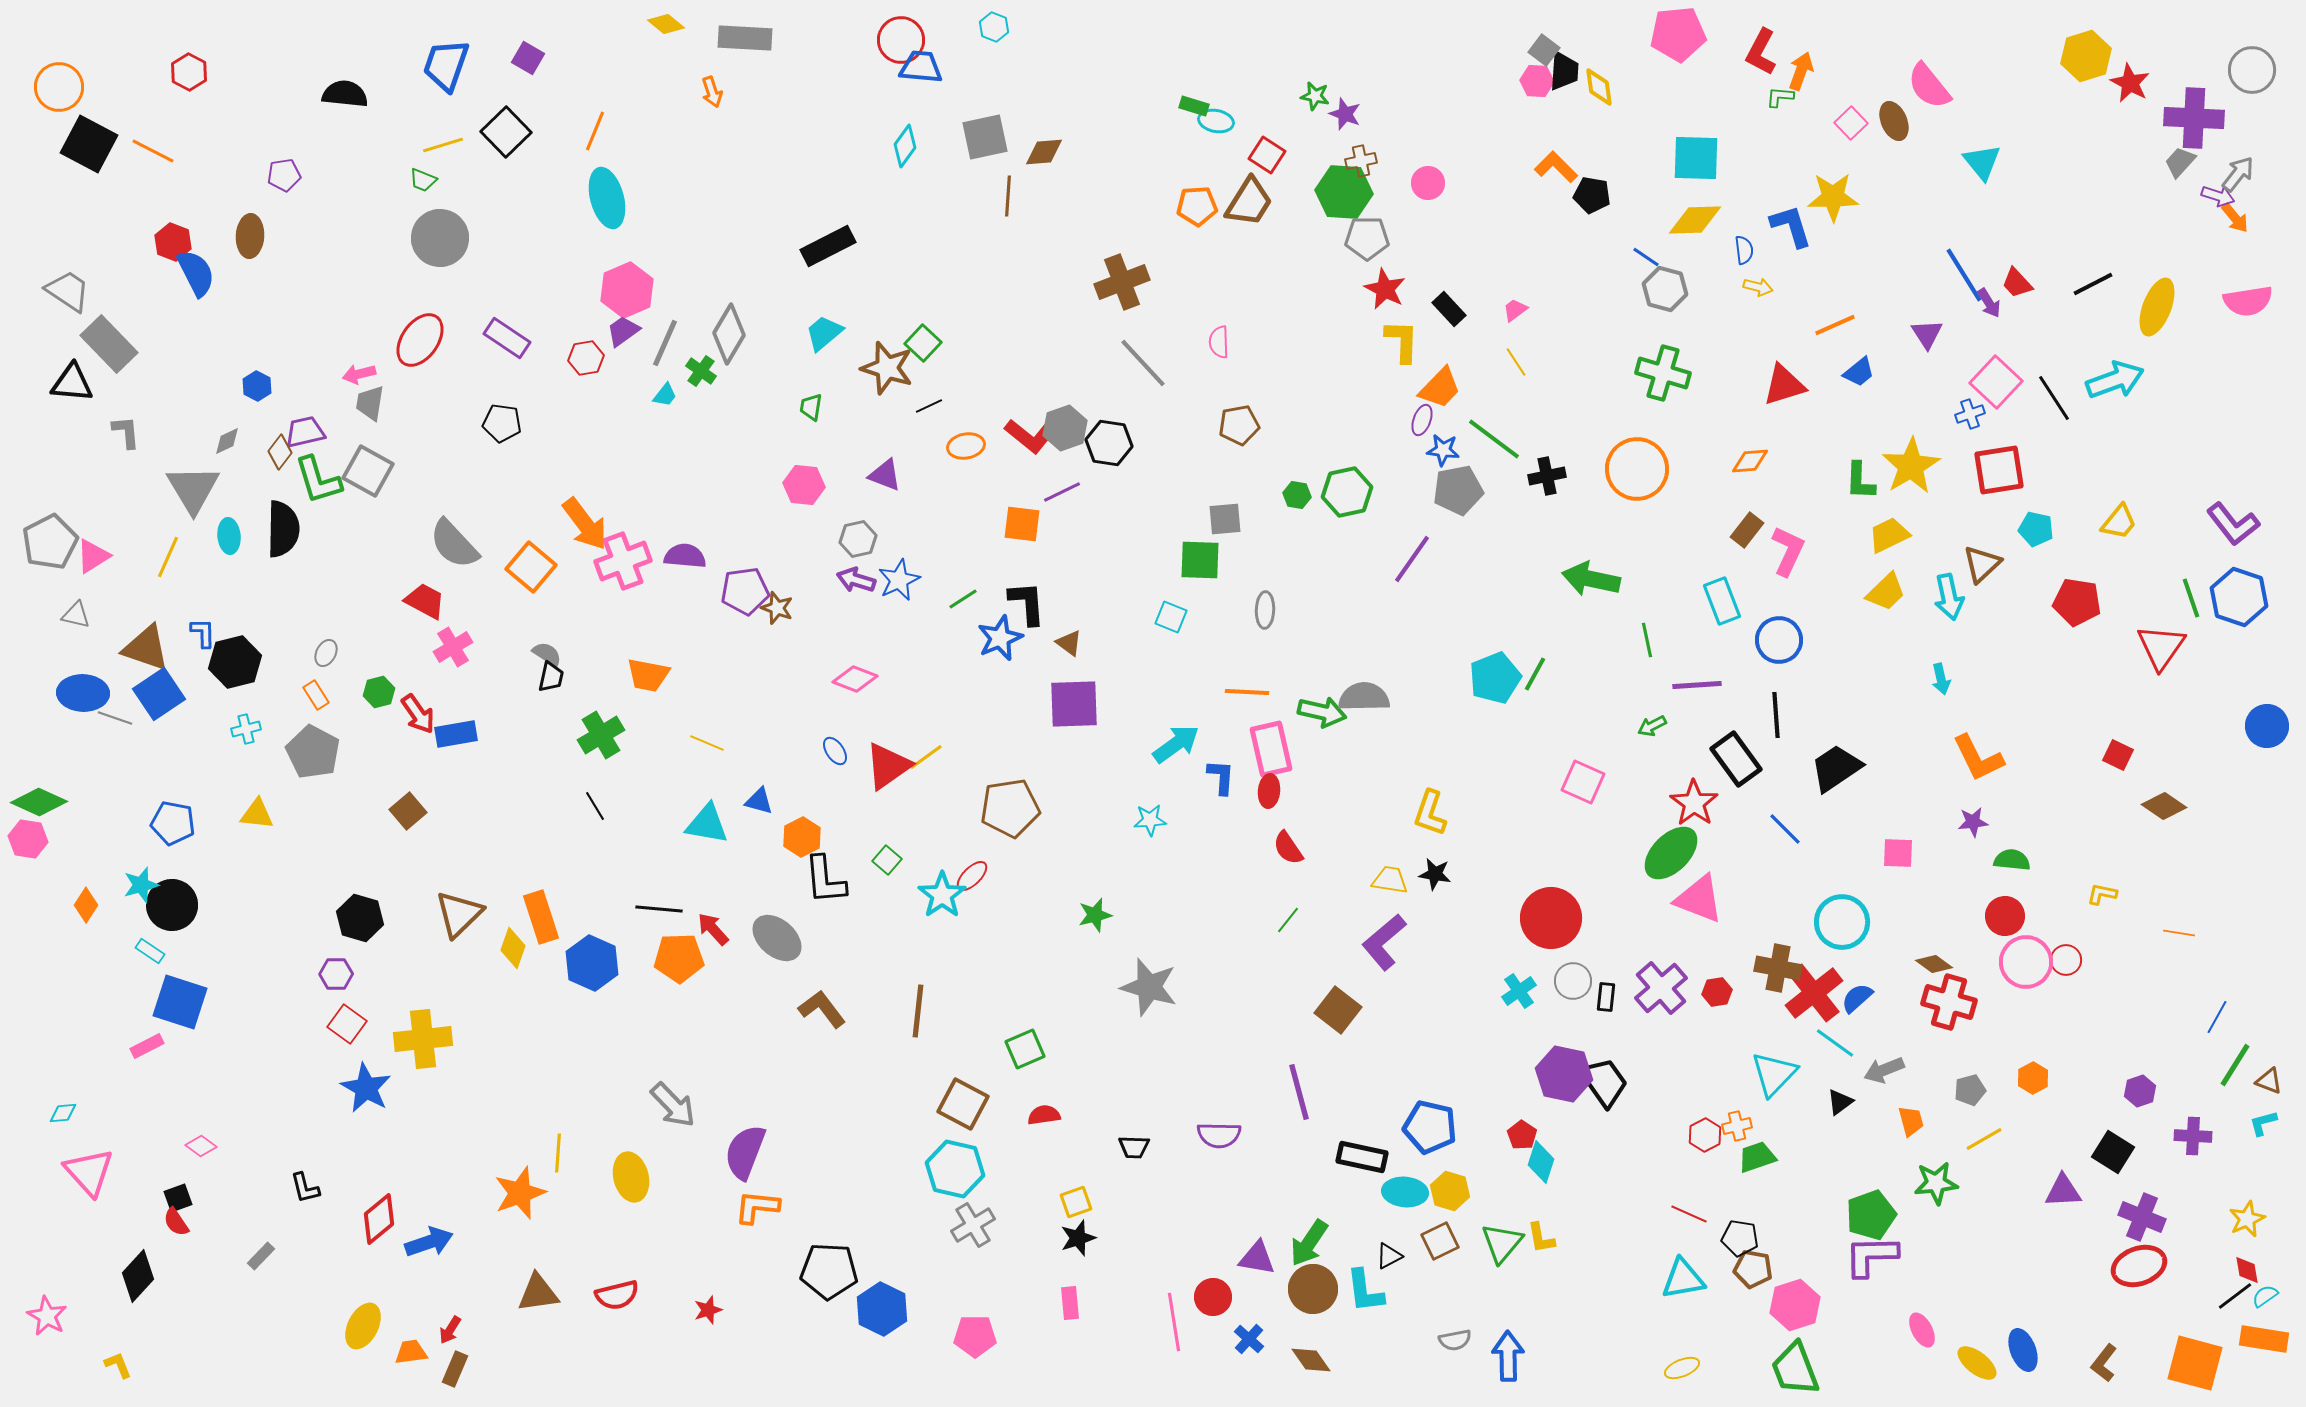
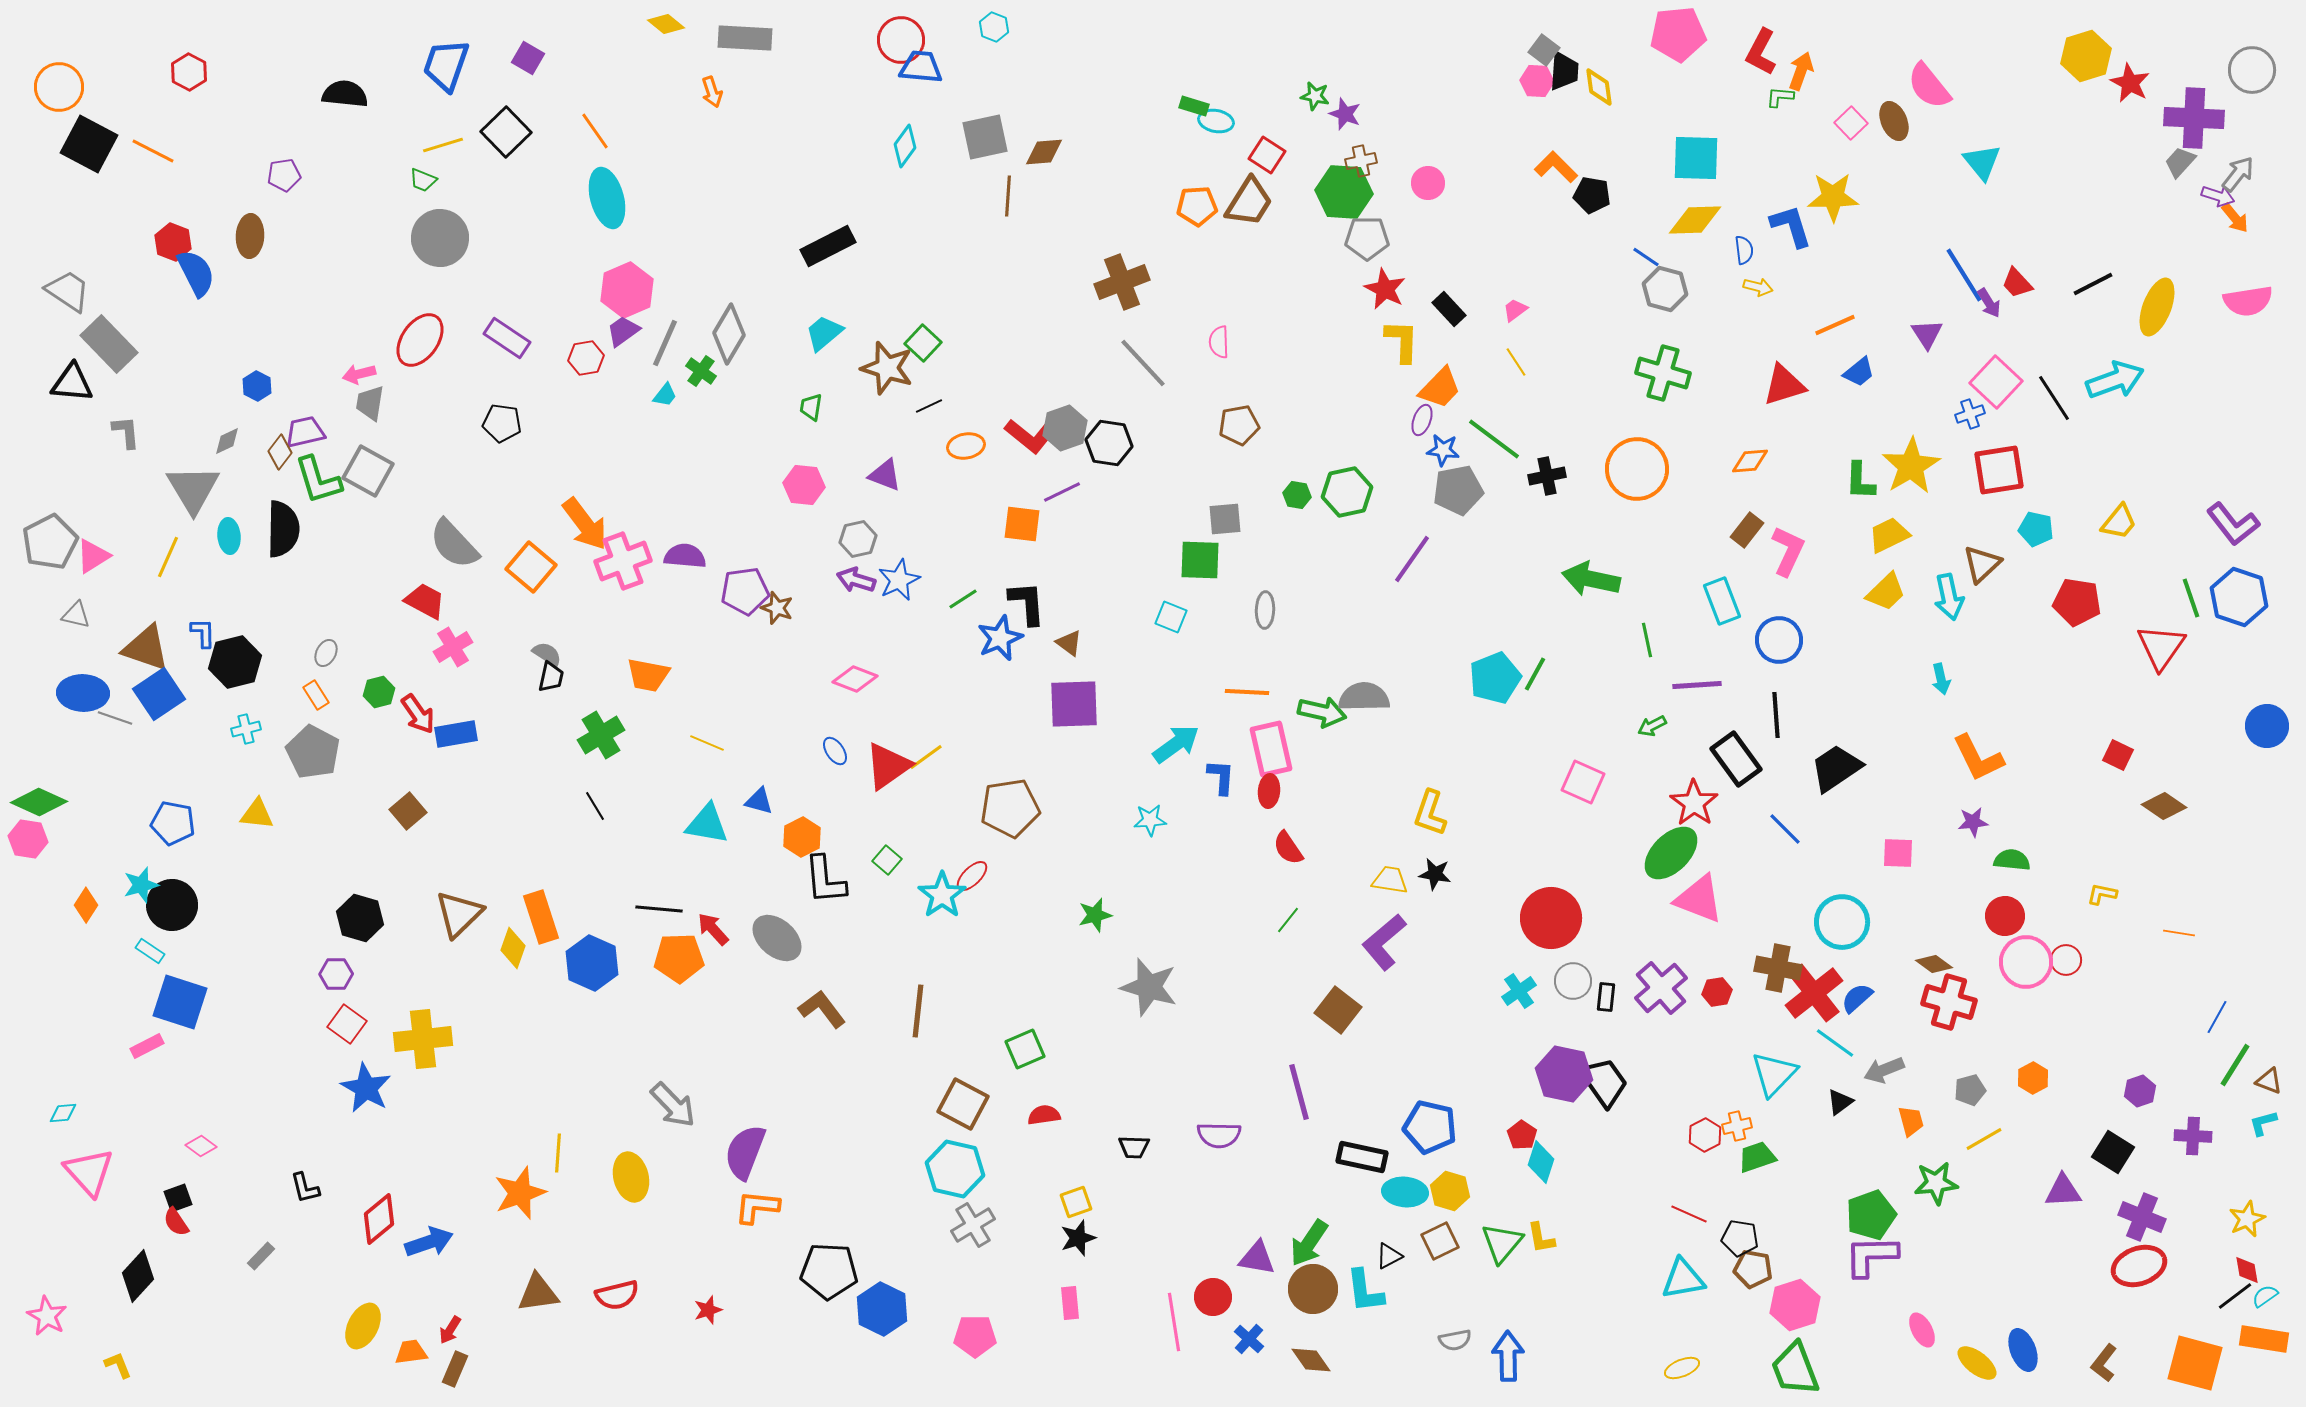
orange line at (595, 131): rotated 57 degrees counterclockwise
